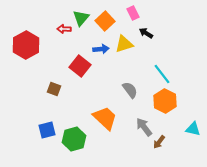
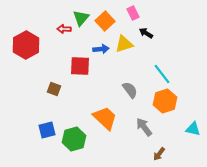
red square: rotated 35 degrees counterclockwise
orange hexagon: rotated 15 degrees clockwise
brown arrow: moved 12 px down
